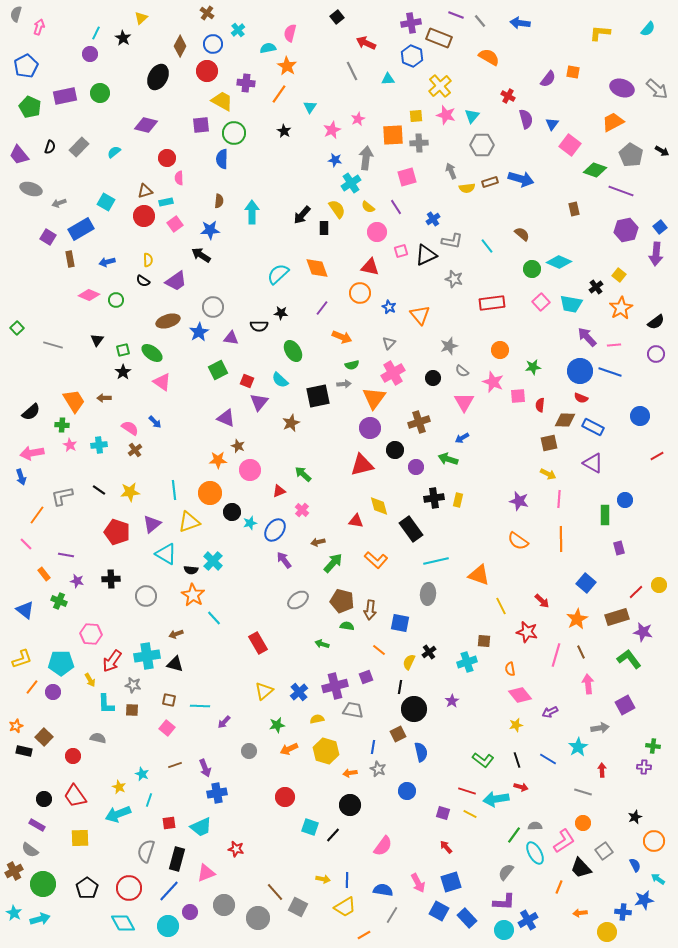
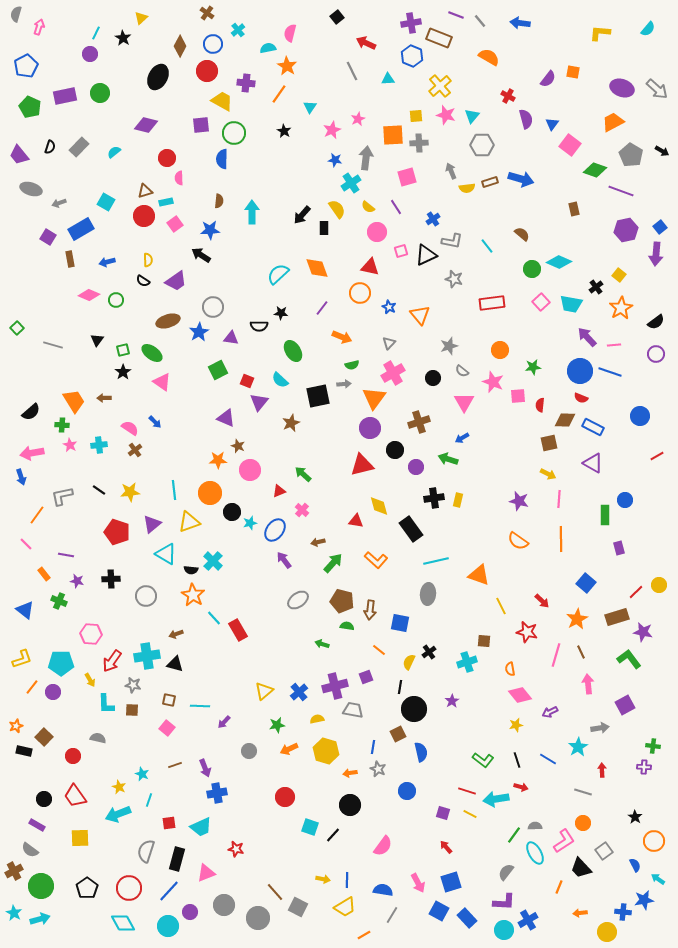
red rectangle at (258, 643): moved 20 px left, 13 px up
black star at (635, 817): rotated 16 degrees counterclockwise
green circle at (43, 884): moved 2 px left, 2 px down
